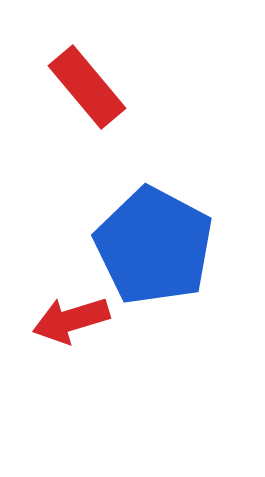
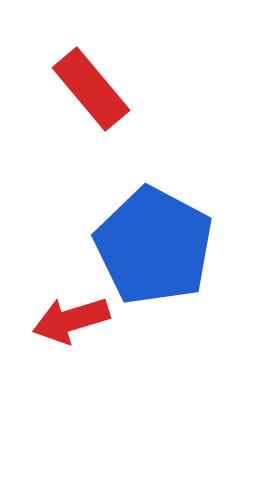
red rectangle: moved 4 px right, 2 px down
